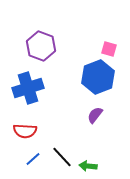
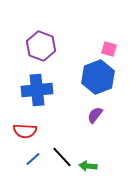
blue cross: moved 9 px right, 2 px down; rotated 12 degrees clockwise
